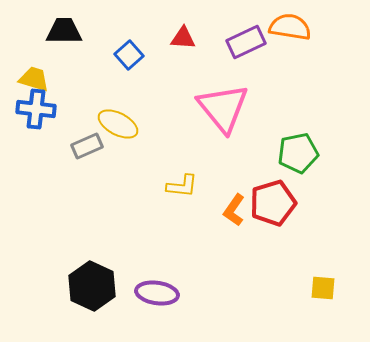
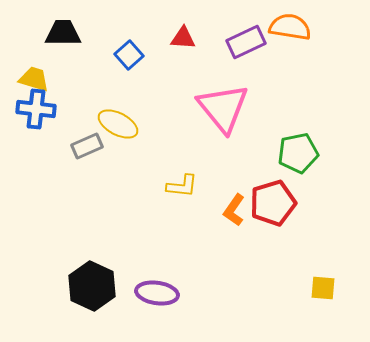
black trapezoid: moved 1 px left, 2 px down
